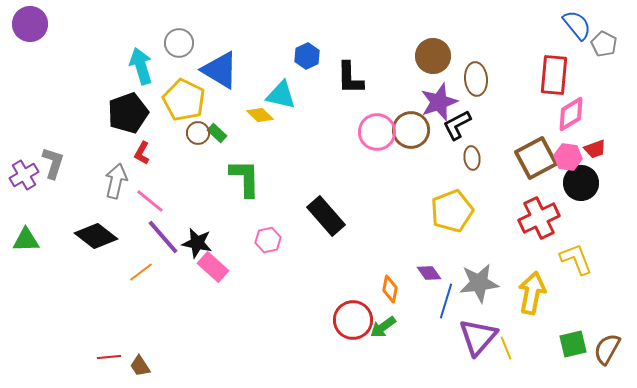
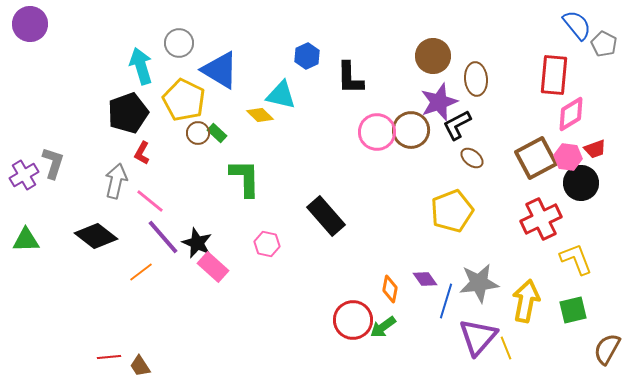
brown ellipse at (472, 158): rotated 45 degrees counterclockwise
red cross at (539, 218): moved 2 px right, 1 px down
pink hexagon at (268, 240): moved 1 px left, 4 px down; rotated 25 degrees clockwise
black star at (197, 243): rotated 12 degrees clockwise
purple diamond at (429, 273): moved 4 px left, 6 px down
yellow arrow at (532, 293): moved 6 px left, 8 px down
green square at (573, 344): moved 34 px up
